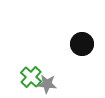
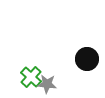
black circle: moved 5 px right, 15 px down
